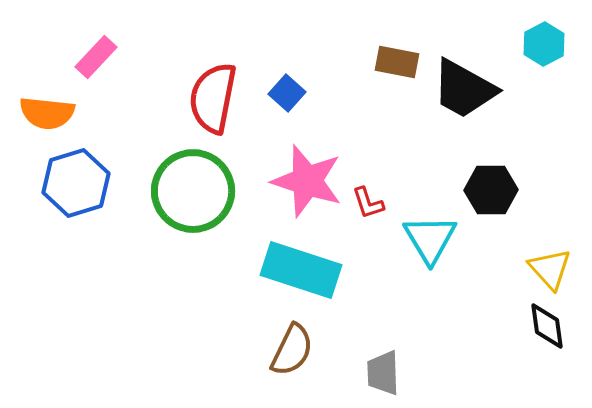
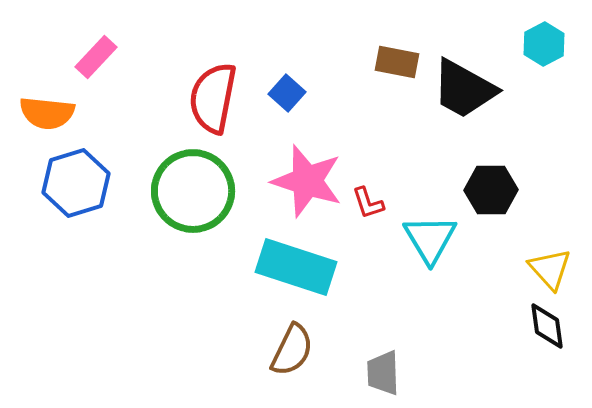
cyan rectangle: moved 5 px left, 3 px up
